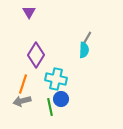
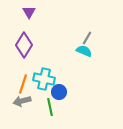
cyan semicircle: moved 1 px down; rotated 70 degrees counterclockwise
purple diamond: moved 12 px left, 10 px up
cyan cross: moved 12 px left
blue circle: moved 2 px left, 7 px up
